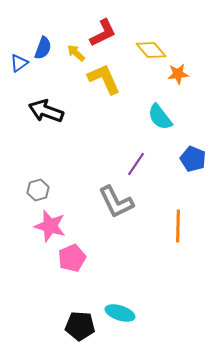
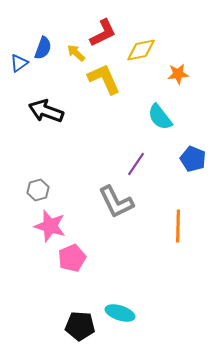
yellow diamond: moved 10 px left; rotated 60 degrees counterclockwise
